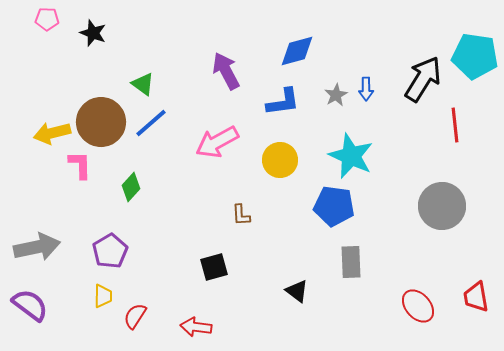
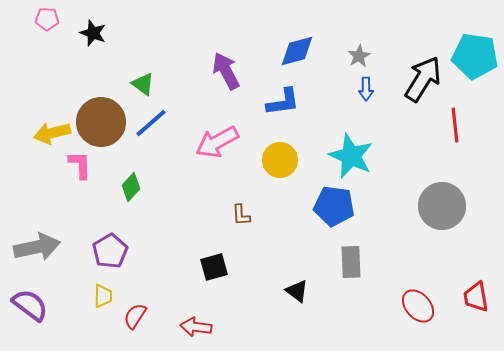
gray star: moved 23 px right, 39 px up
